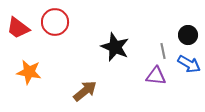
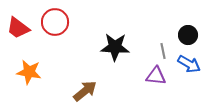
black star: rotated 20 degrees counterclockwise
